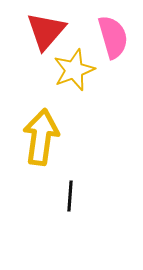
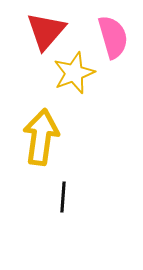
yellow star: moved 3 px down
black line: moved 7 px left, 1 px down
